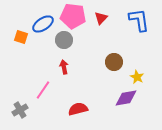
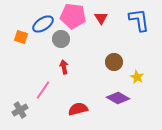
red triangle: rotated 16 degrees counterclockwise
gray circle: moved 3 px left, 1 px up
purple diamond: moved 8 px left; rotated 40 degrees clockwise
